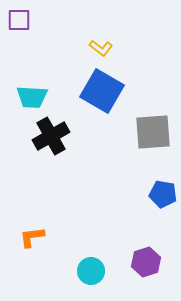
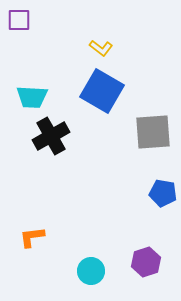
blue pentagon: moved 1 px up
